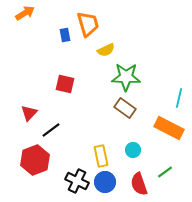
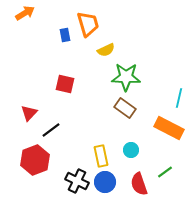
cyan circle: moved 2 px left
